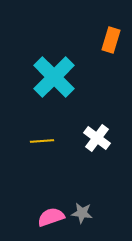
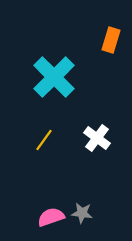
yellow line: moved 2 px right, 1 px up; rotated 50 degrees counterclockwise
